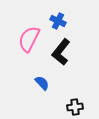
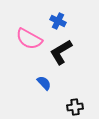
pink semicircle: rotated 88 degrees counterclockwise
black L-shape: rotated 20 degrees clockwise
blue semicircle: moved 2 px right
